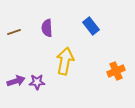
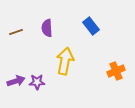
brown line: moved 2 px right
